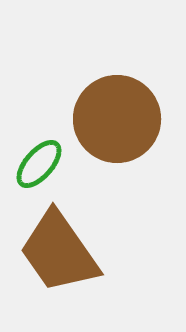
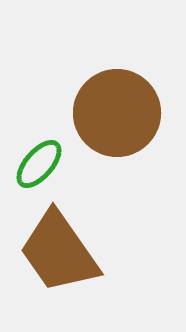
brown circle: moved 6 px up
